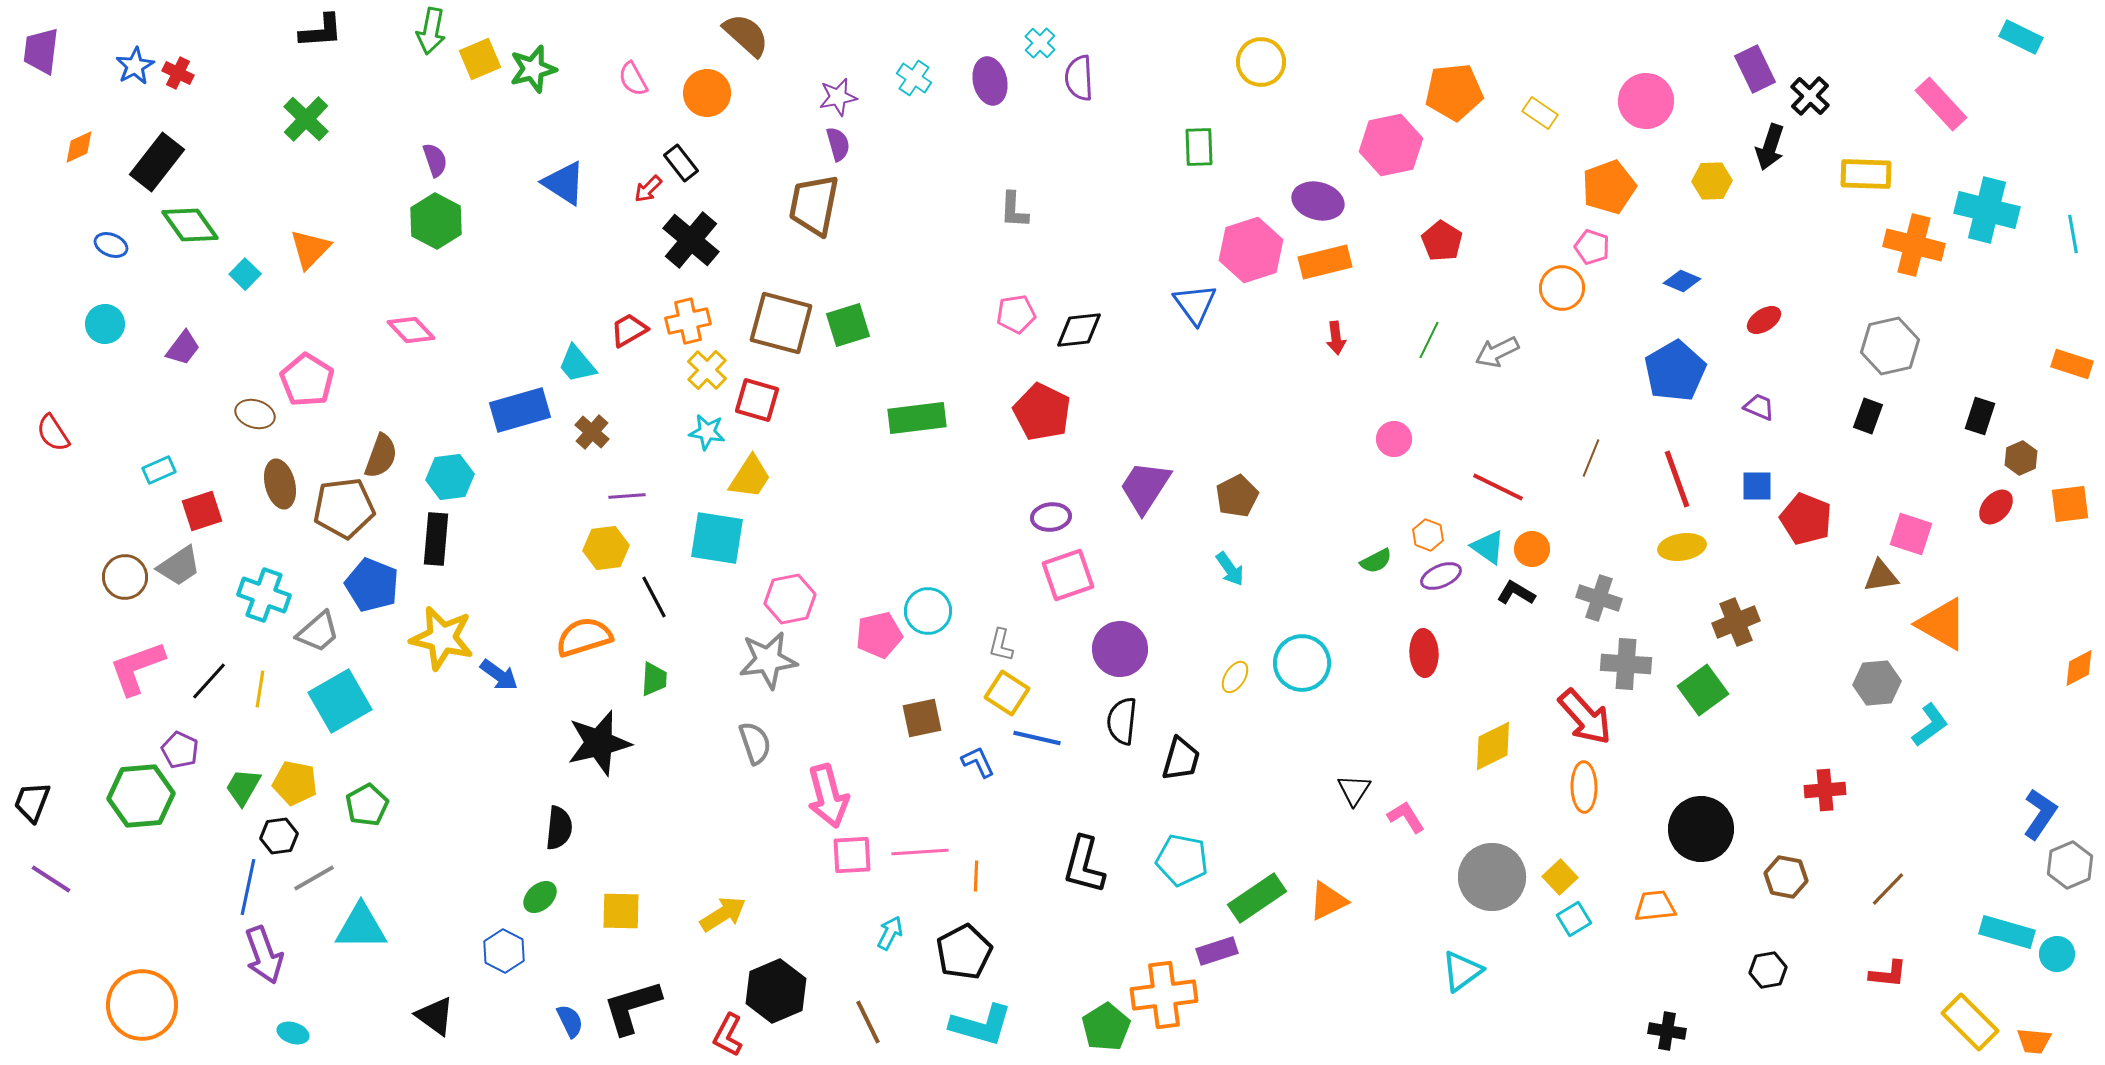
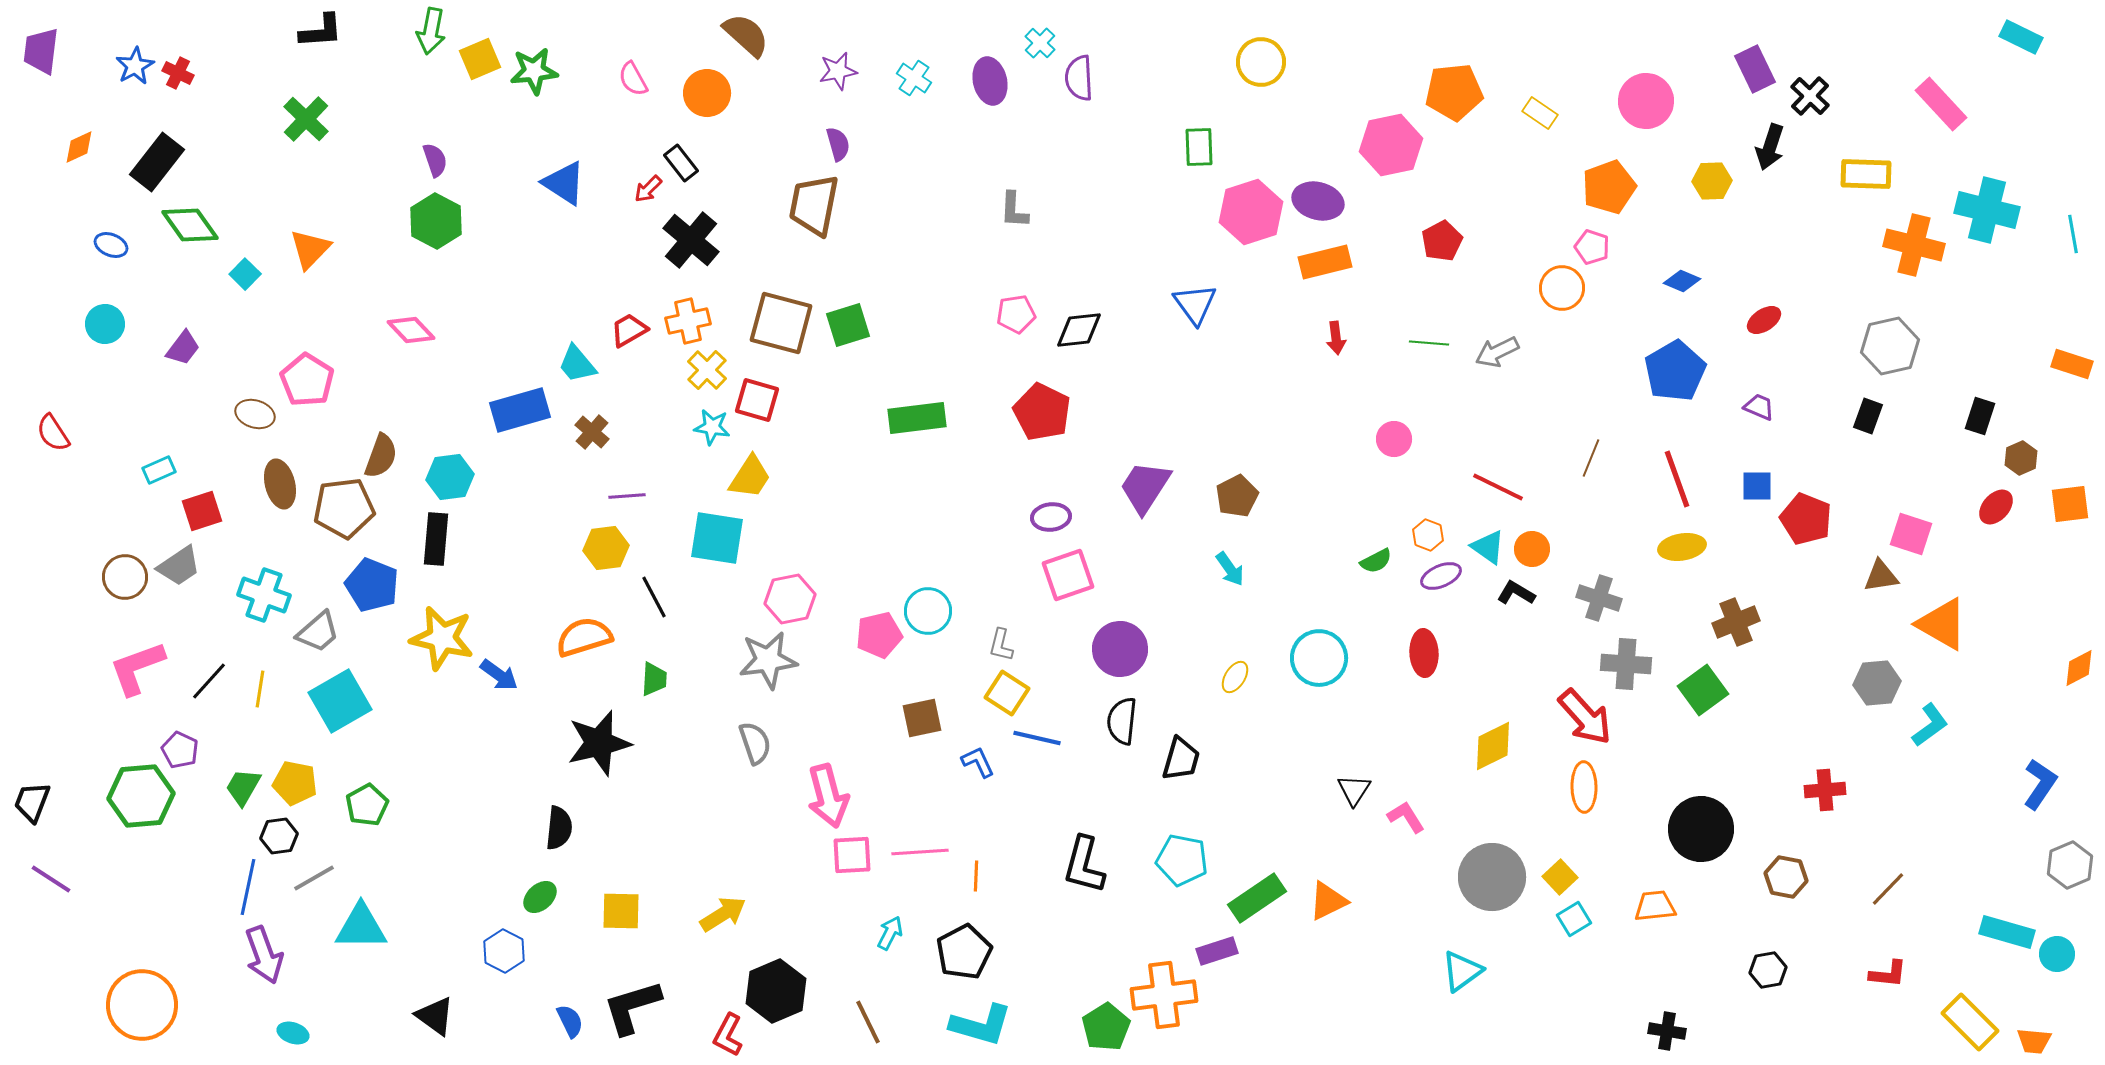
green star at (533, 69): moved 1 px right, 2 px down; rotated 9 degrees clockwise
purple star at (838, 97): moved 26 px up
red pentagon at (1442, 241): rotated 12 degrees clockwise
pink hexagon at (1251, 250): moved 38 px up
green line at (1429, 340): moved 3 px down; rotated 69 degrees clockwise
cyan star at (707, 432): moved 5 px right, 5 px up
cyan circle at (1302, 663): moved 17 px right, 5 px up
blue L-shape at (2040, 814): moved 30 px up
